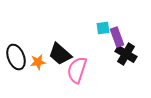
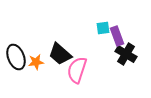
purple rectangle: moved 1 px up
orange star: moved 2 px left
